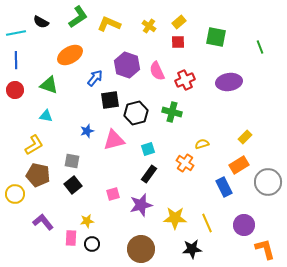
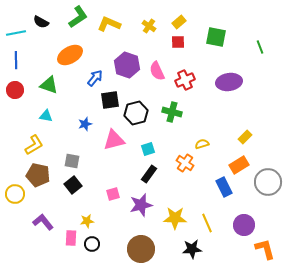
blue star at (87, 131): moved 2 px left, 7 px up
